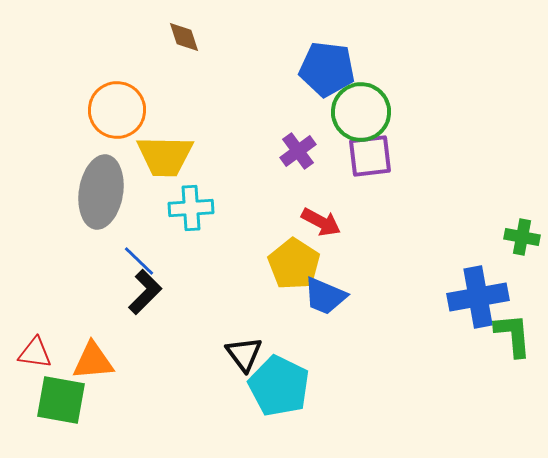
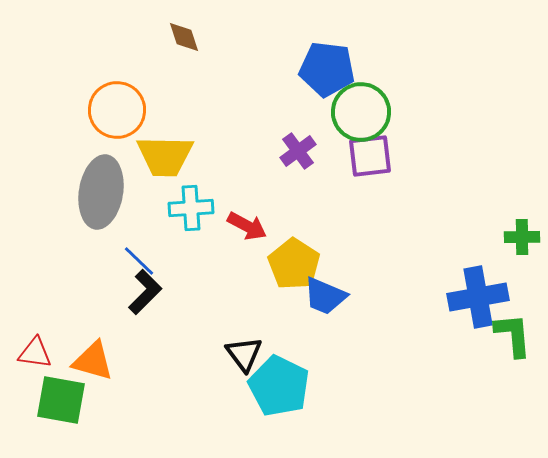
red arrow: moved 74 px left, 4 px down
green cross: rotated 12 degrees counterclockwise
orange triangle: rotated 21 degrees clockwise
